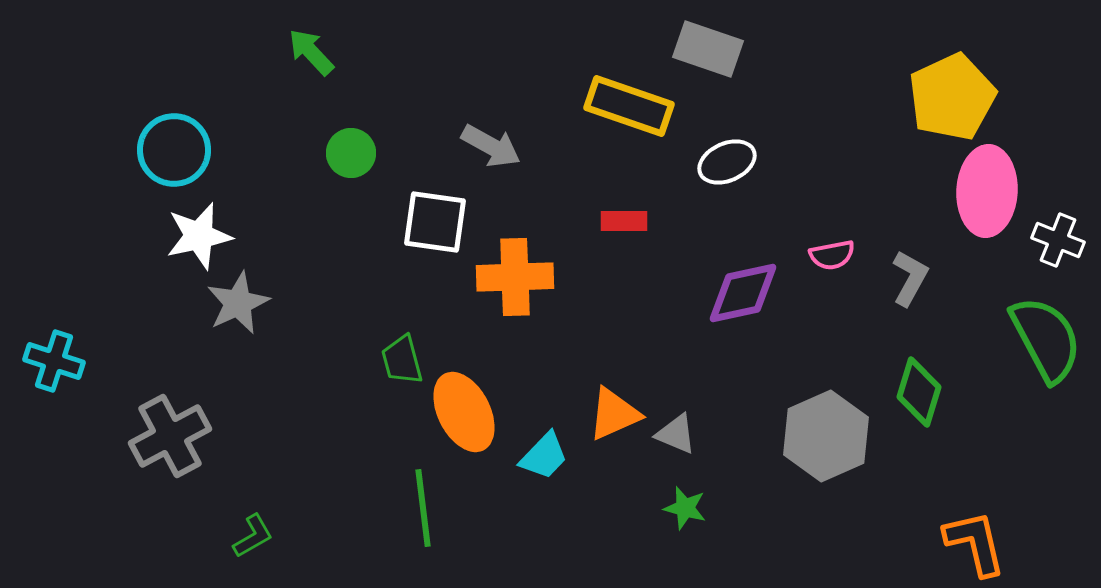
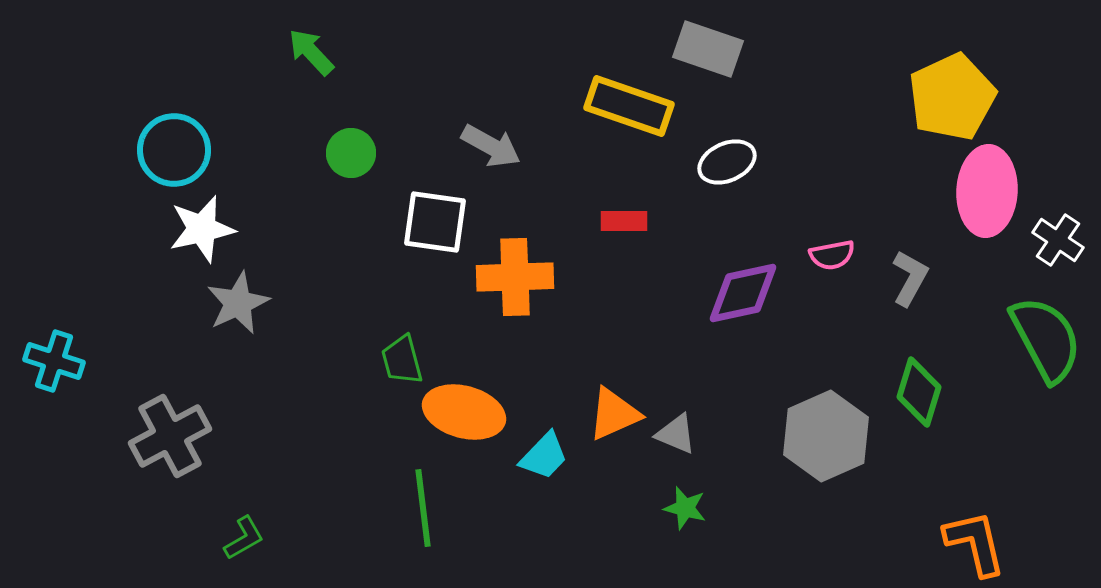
white star: moved 3 px right, 7 px up
white cross: rotated 12 degrees clockwise
orange ellipse: rotated 48 degrees counterclockwise
green L-shape: moved 9 px left, 2 px down
